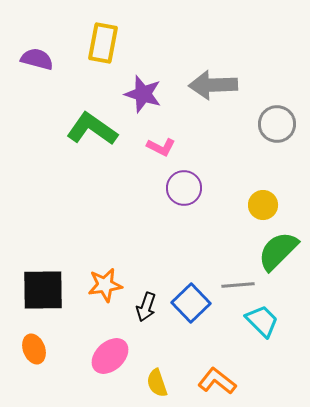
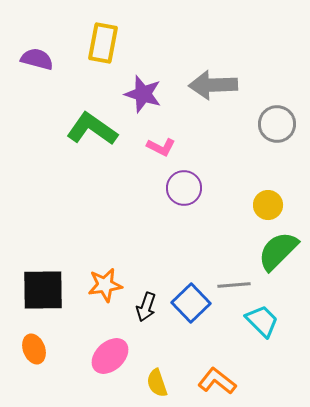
yellow circle: moved 5 px right
gray line: moved 4 px left
